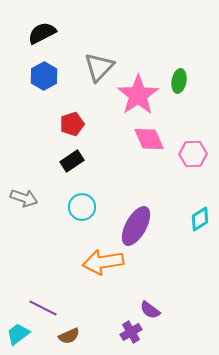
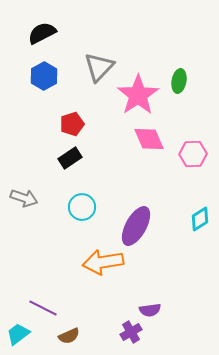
black rectangle: moved 2 px left, 3 px up
purple semicircle: rotated 45 degrees counterclockwise
